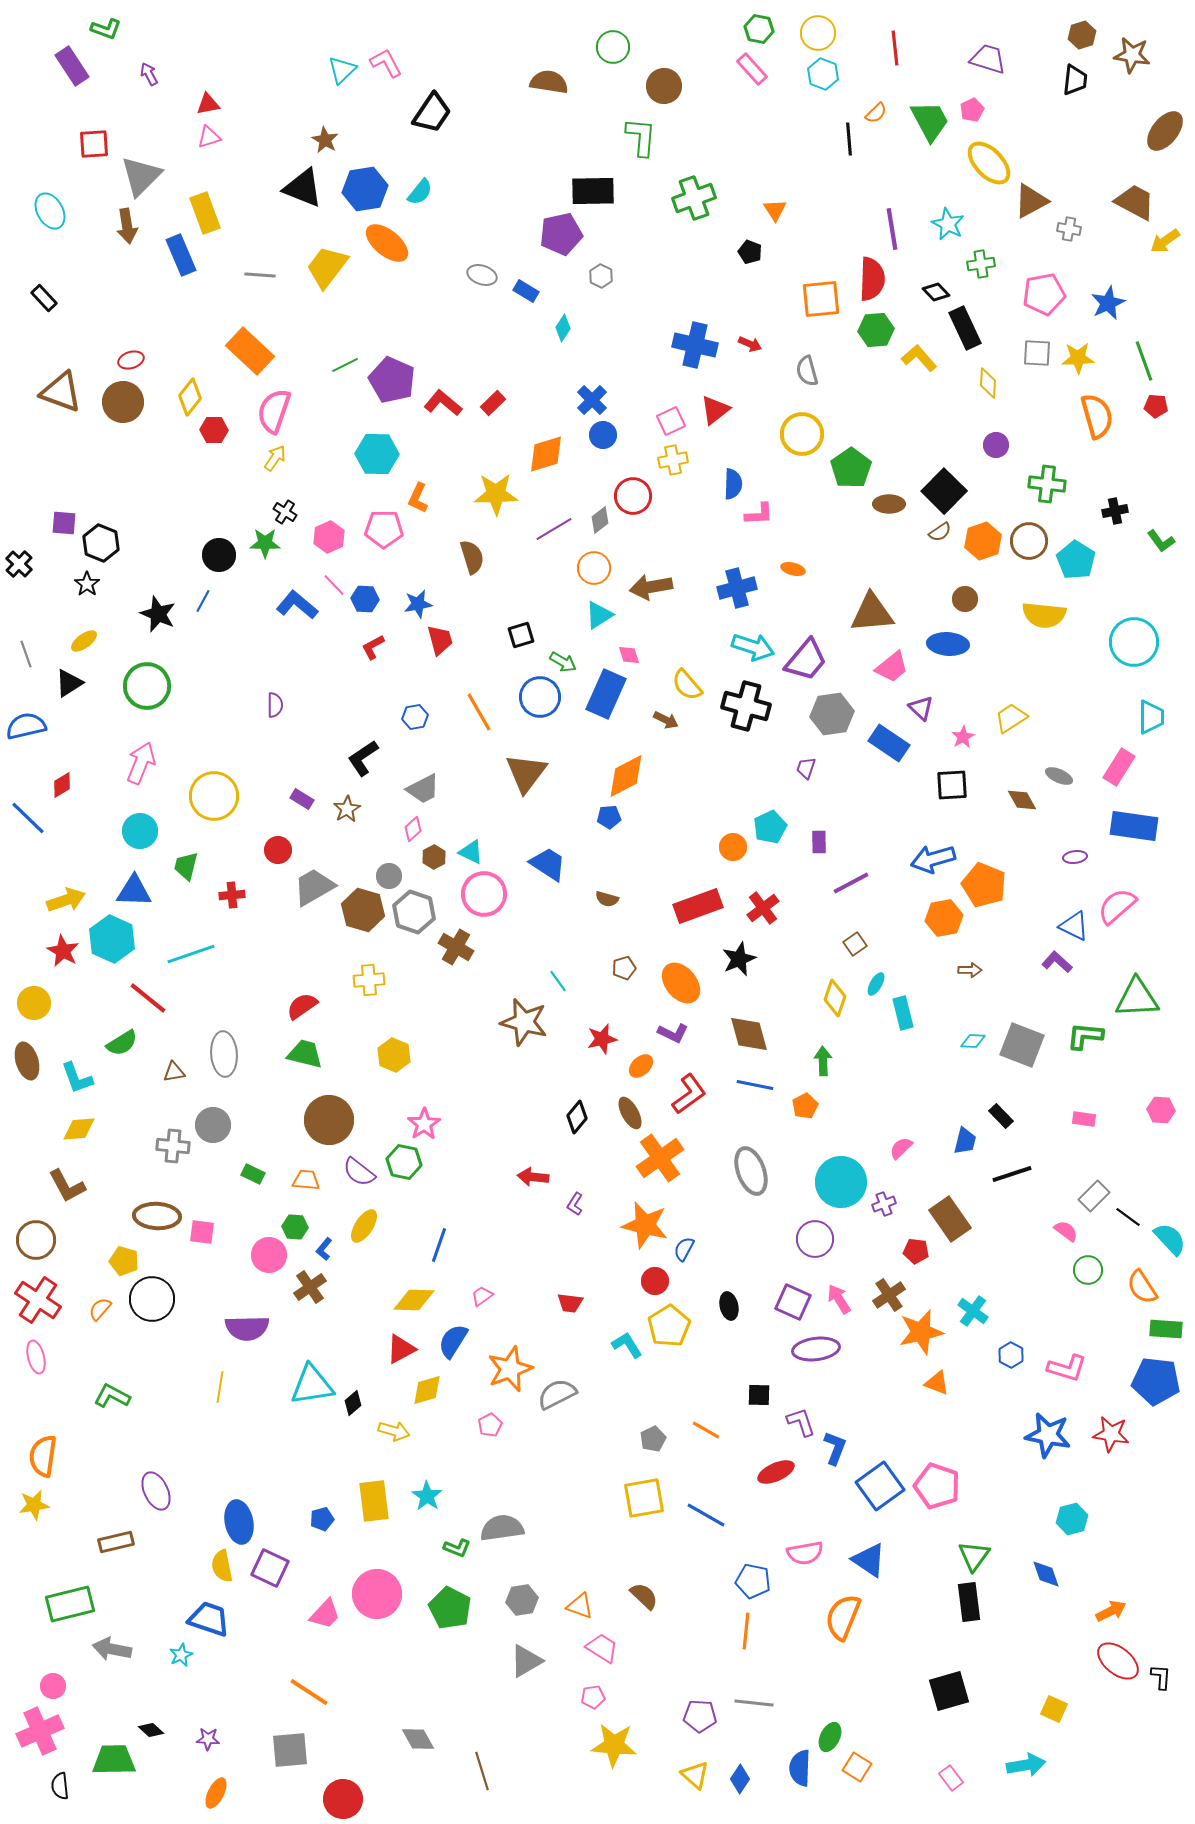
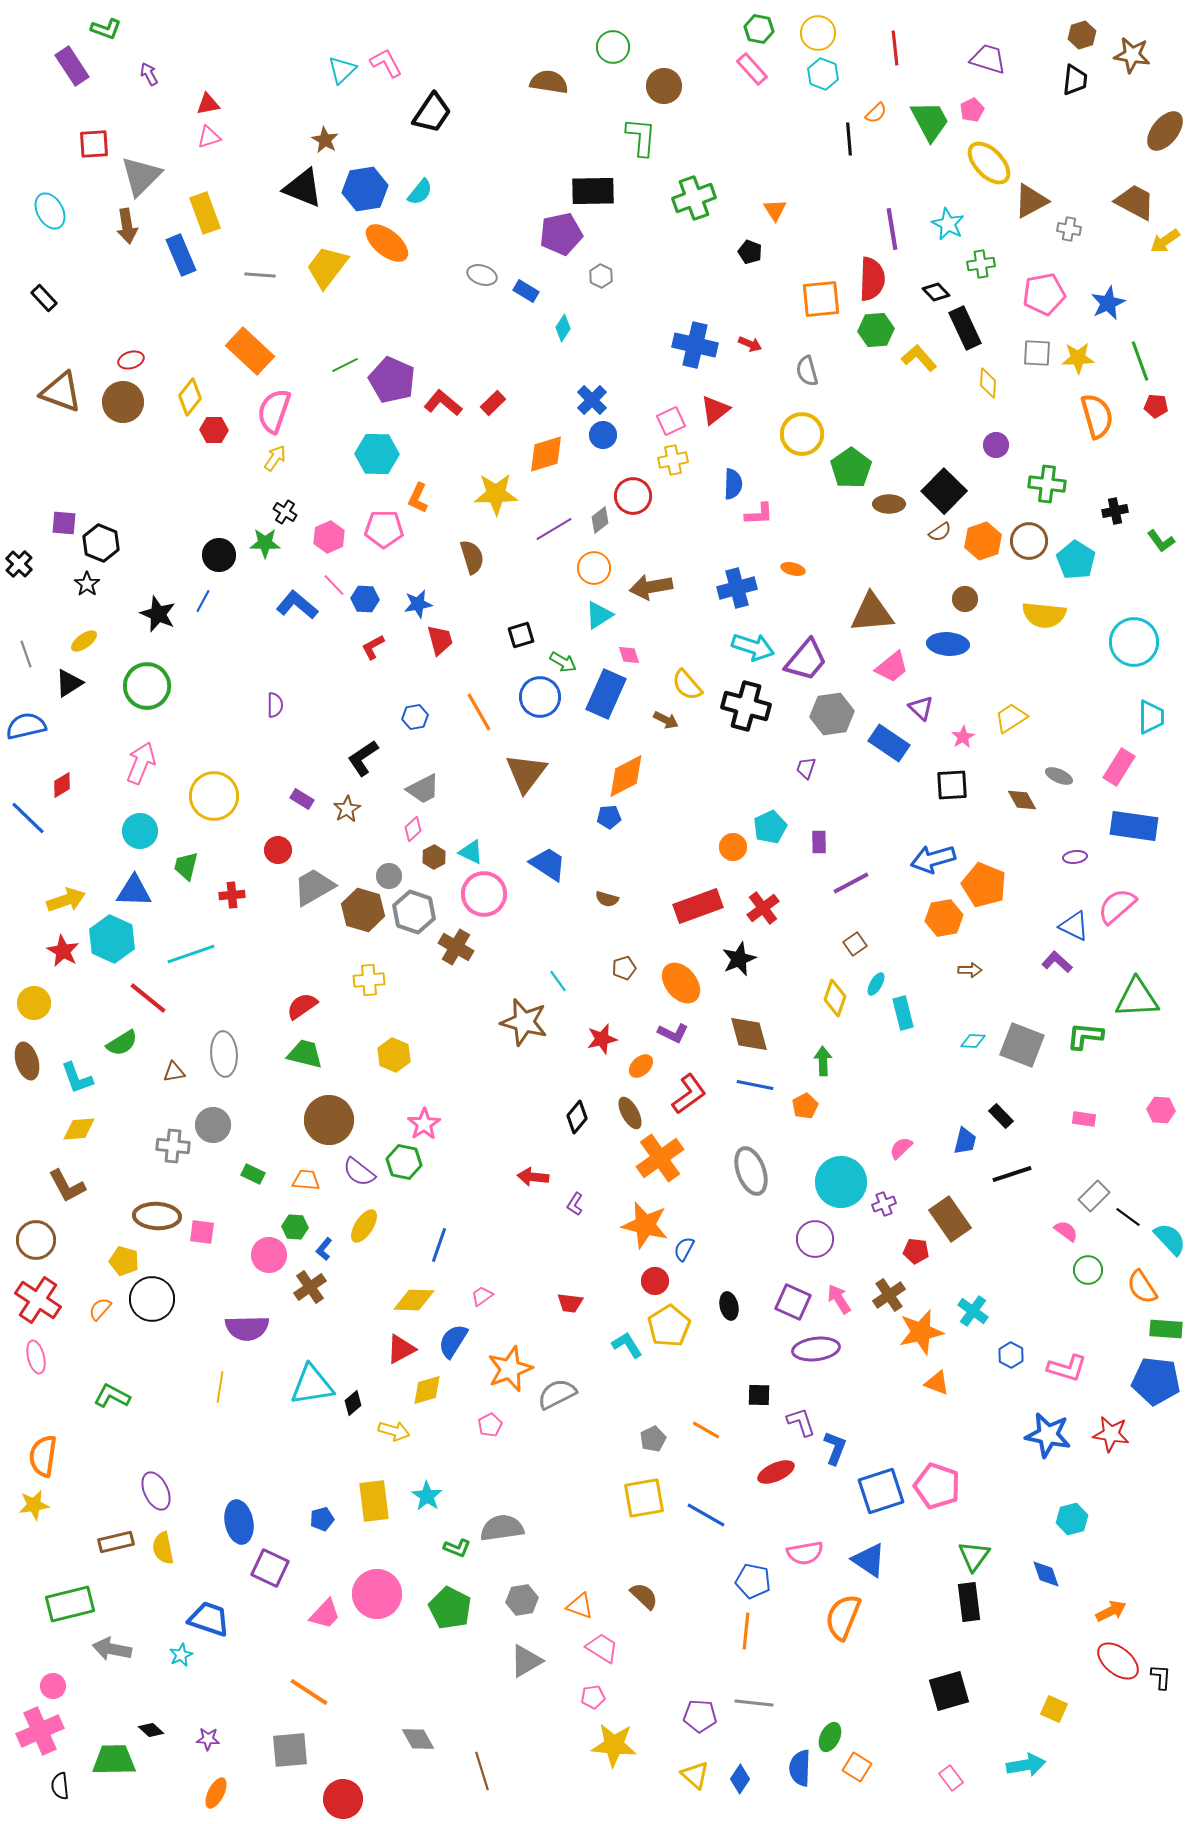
green line at (1144, 361): moved 4 px left
blue square at (880, 1486): moved 1 px right, 5 px down; rotated 18 degrees clockwise
yellow semicircle at (222, 1566): moved 59 px left, 18 px up
